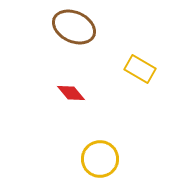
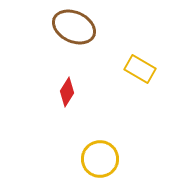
red diamond: moved 4 px left, 1 px up; rotated 72 degrees clockwise
